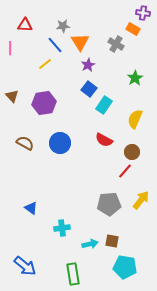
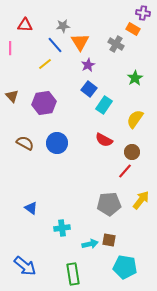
yellow semicircle: rotated 12 degrees clockwise
blue circle: moved 3 px left
brown square: moved 3 px left, 1 px up
